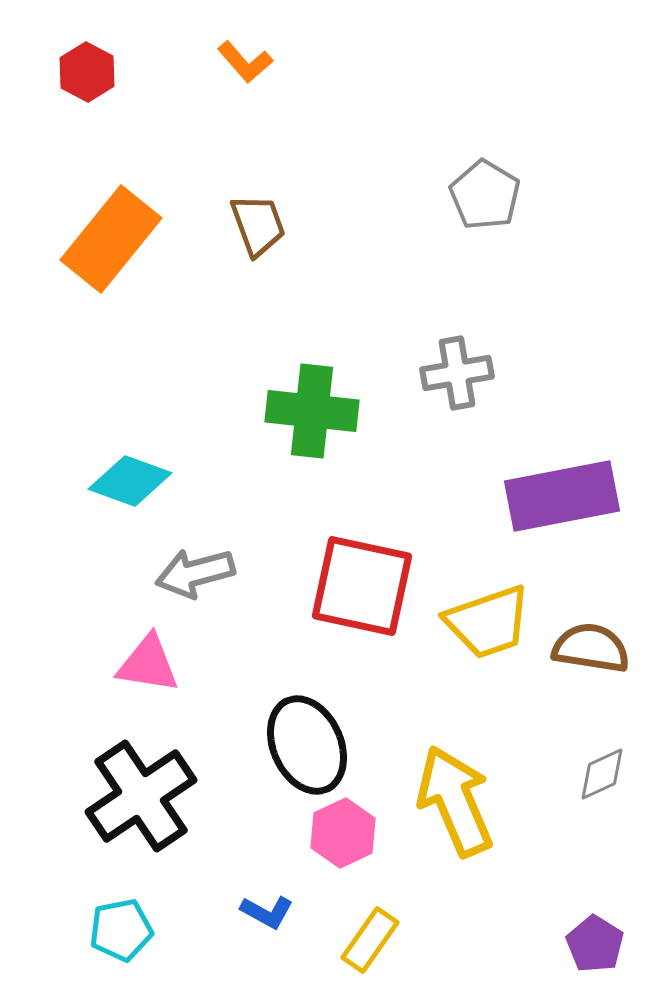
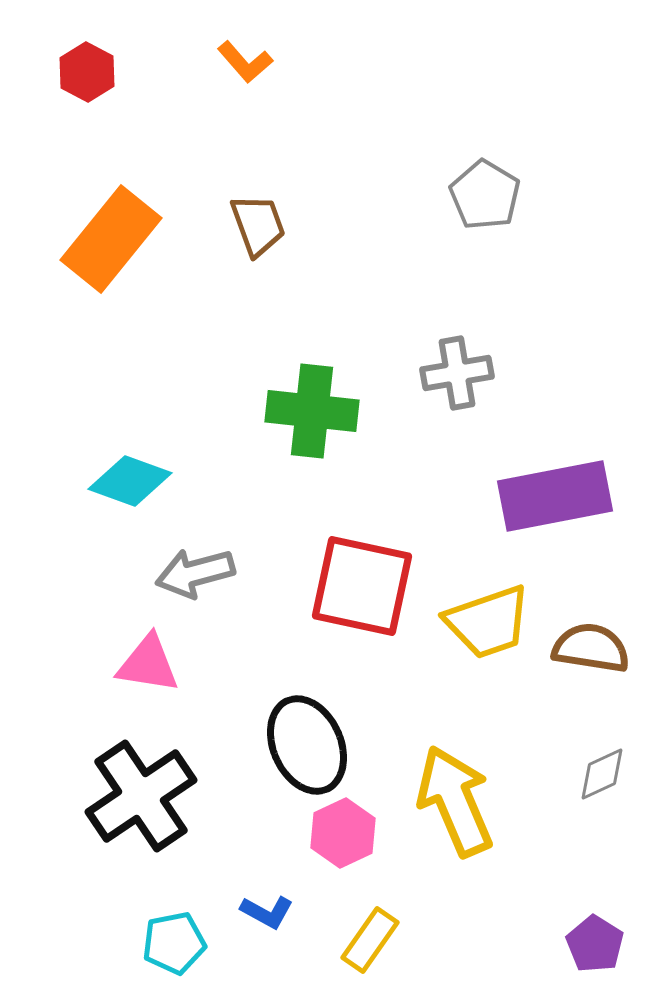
purple rectangle: moved 7 px left
cyan pentagon: moved 53 px right, 13 px down
